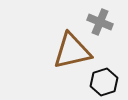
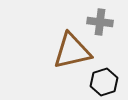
gray cross: rotated 15 degrees counterclockwise
